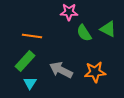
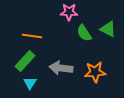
gray arrow: moved 2 px up; rotated 20 degrees counterclockwise
